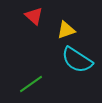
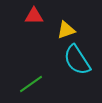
red triangle: rotated 42 degrees counterclockwise
cyan semicircle: rotated 24 degrees clockwise
